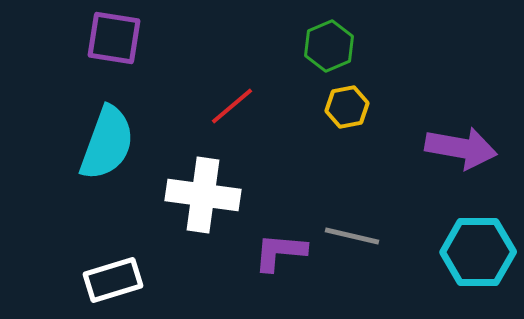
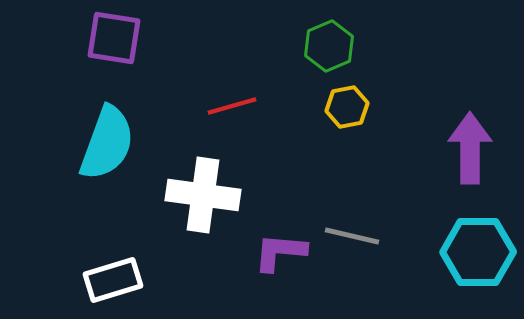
red line: rotated 24 degrees clockwise
purple arrow: moved 9 px right; rotated 100 degrees counterclockwise
